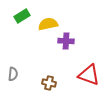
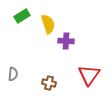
yellow semicircle: rotated 84 degrees clockwise
red triangle: rotated 45 degrees clockwise
